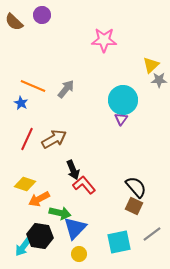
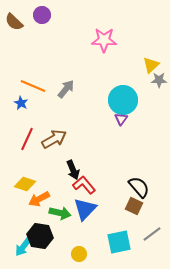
black semicircle: moved 3 px right
blue triangle: moved 10 px right, 19 px up
